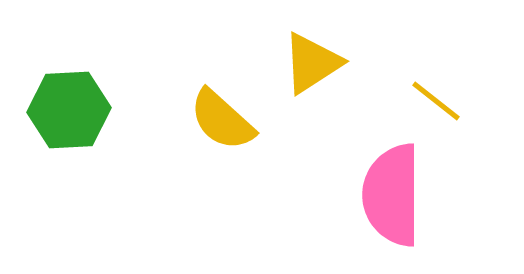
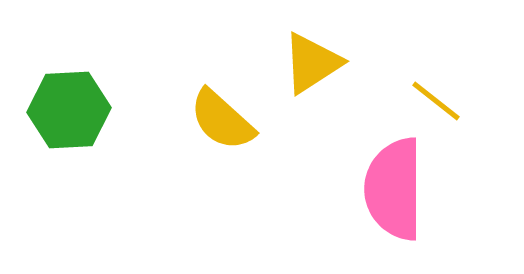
pink semicircle: moved 2 px right, 6 px up
